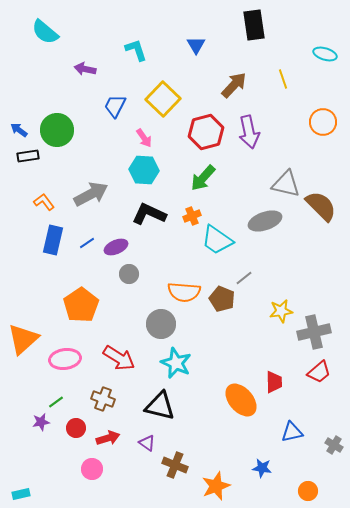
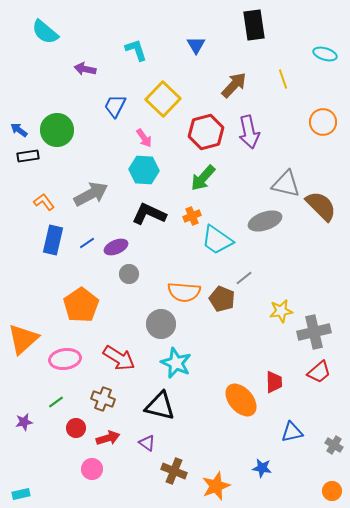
purple star at (41, 422): moved 17 px left
brown cross at (175, 465): moved 1 px left, 6 px down
orange circle at (308, 491): moved 24 px right
